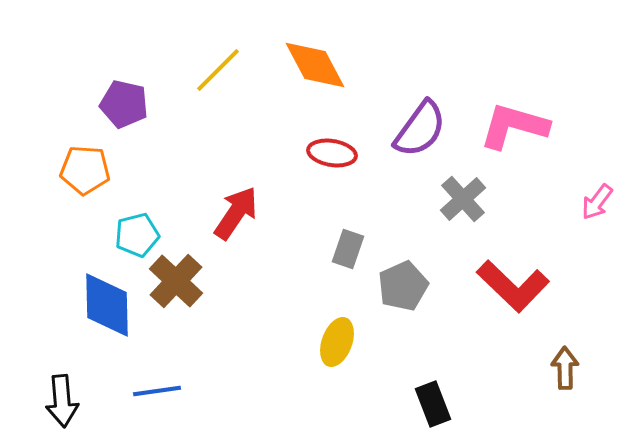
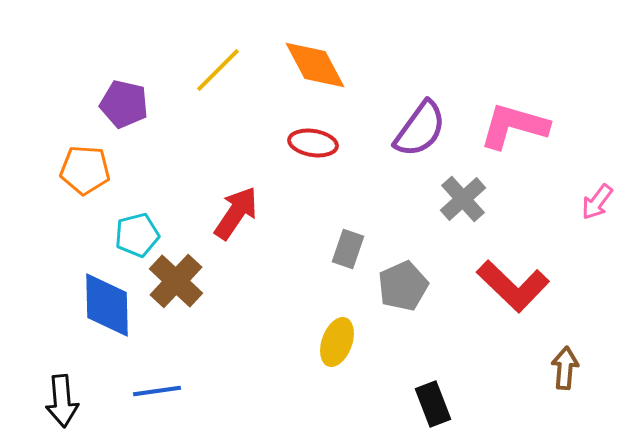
red ellipse: moved 19 px left, 10 px up
brown arrow: rotated 6 degrees clockwise
